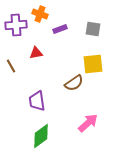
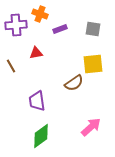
pink arrow: moved 3 px right, 4 px down
